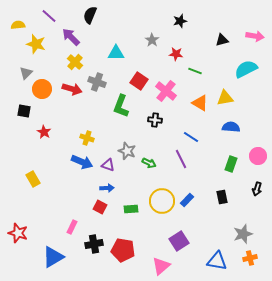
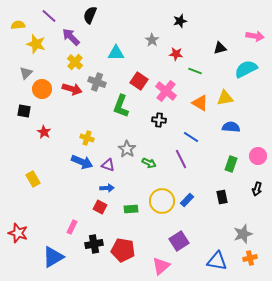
black triangle at (222, 40): moved 2 px left, 8 px down
black cross at (155, 120): moved 4 px right
gray star at (127, 151): moved 2 px up; rotated 12 degrees clockwise
